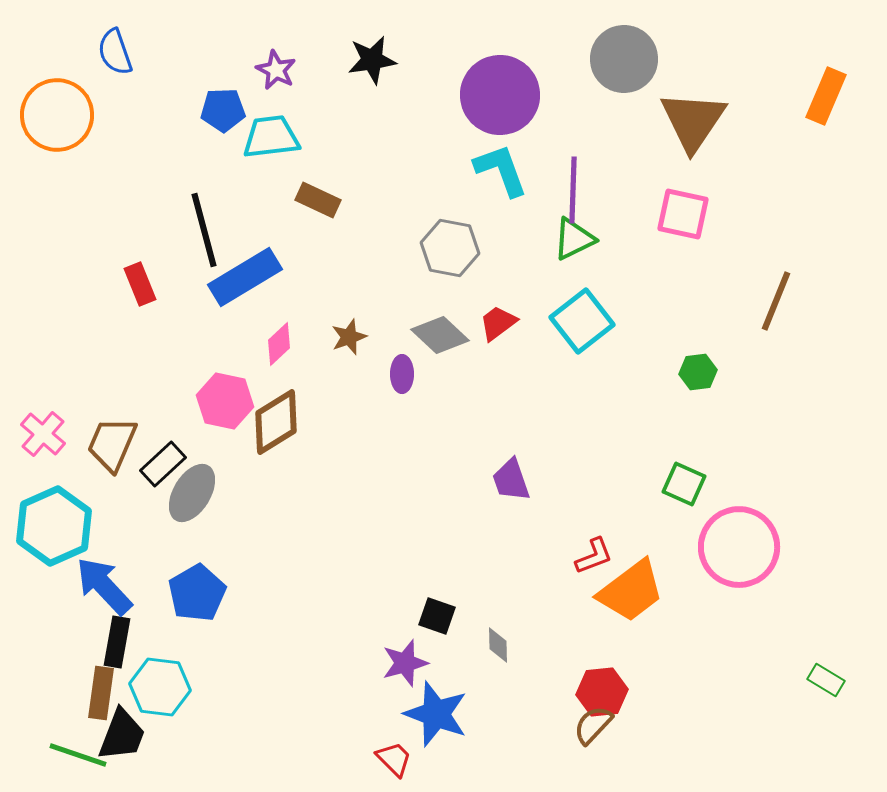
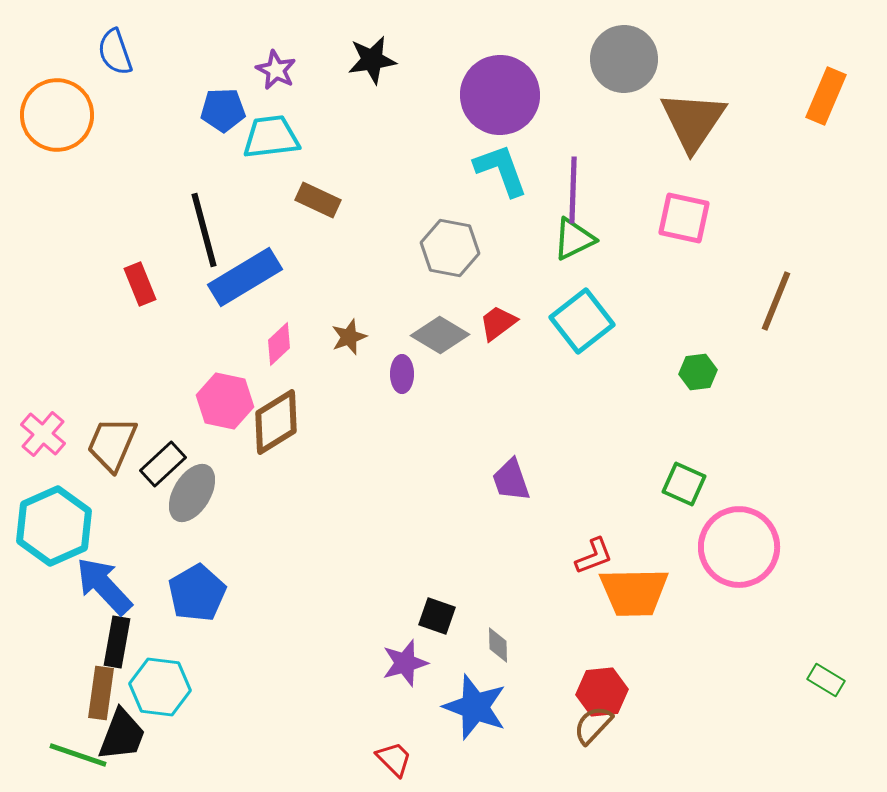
pink square at (683, 214): moved 1 px right, 4 px down
gray diamond at (440, 335): rotated 12 degrees counterclockwise
orange trapezoid at (631, 591): moved 3 px right, 1 px down; rotated 36 degrees clockwise
blue star at (436, 714): moved 39 px right, 7 px up
